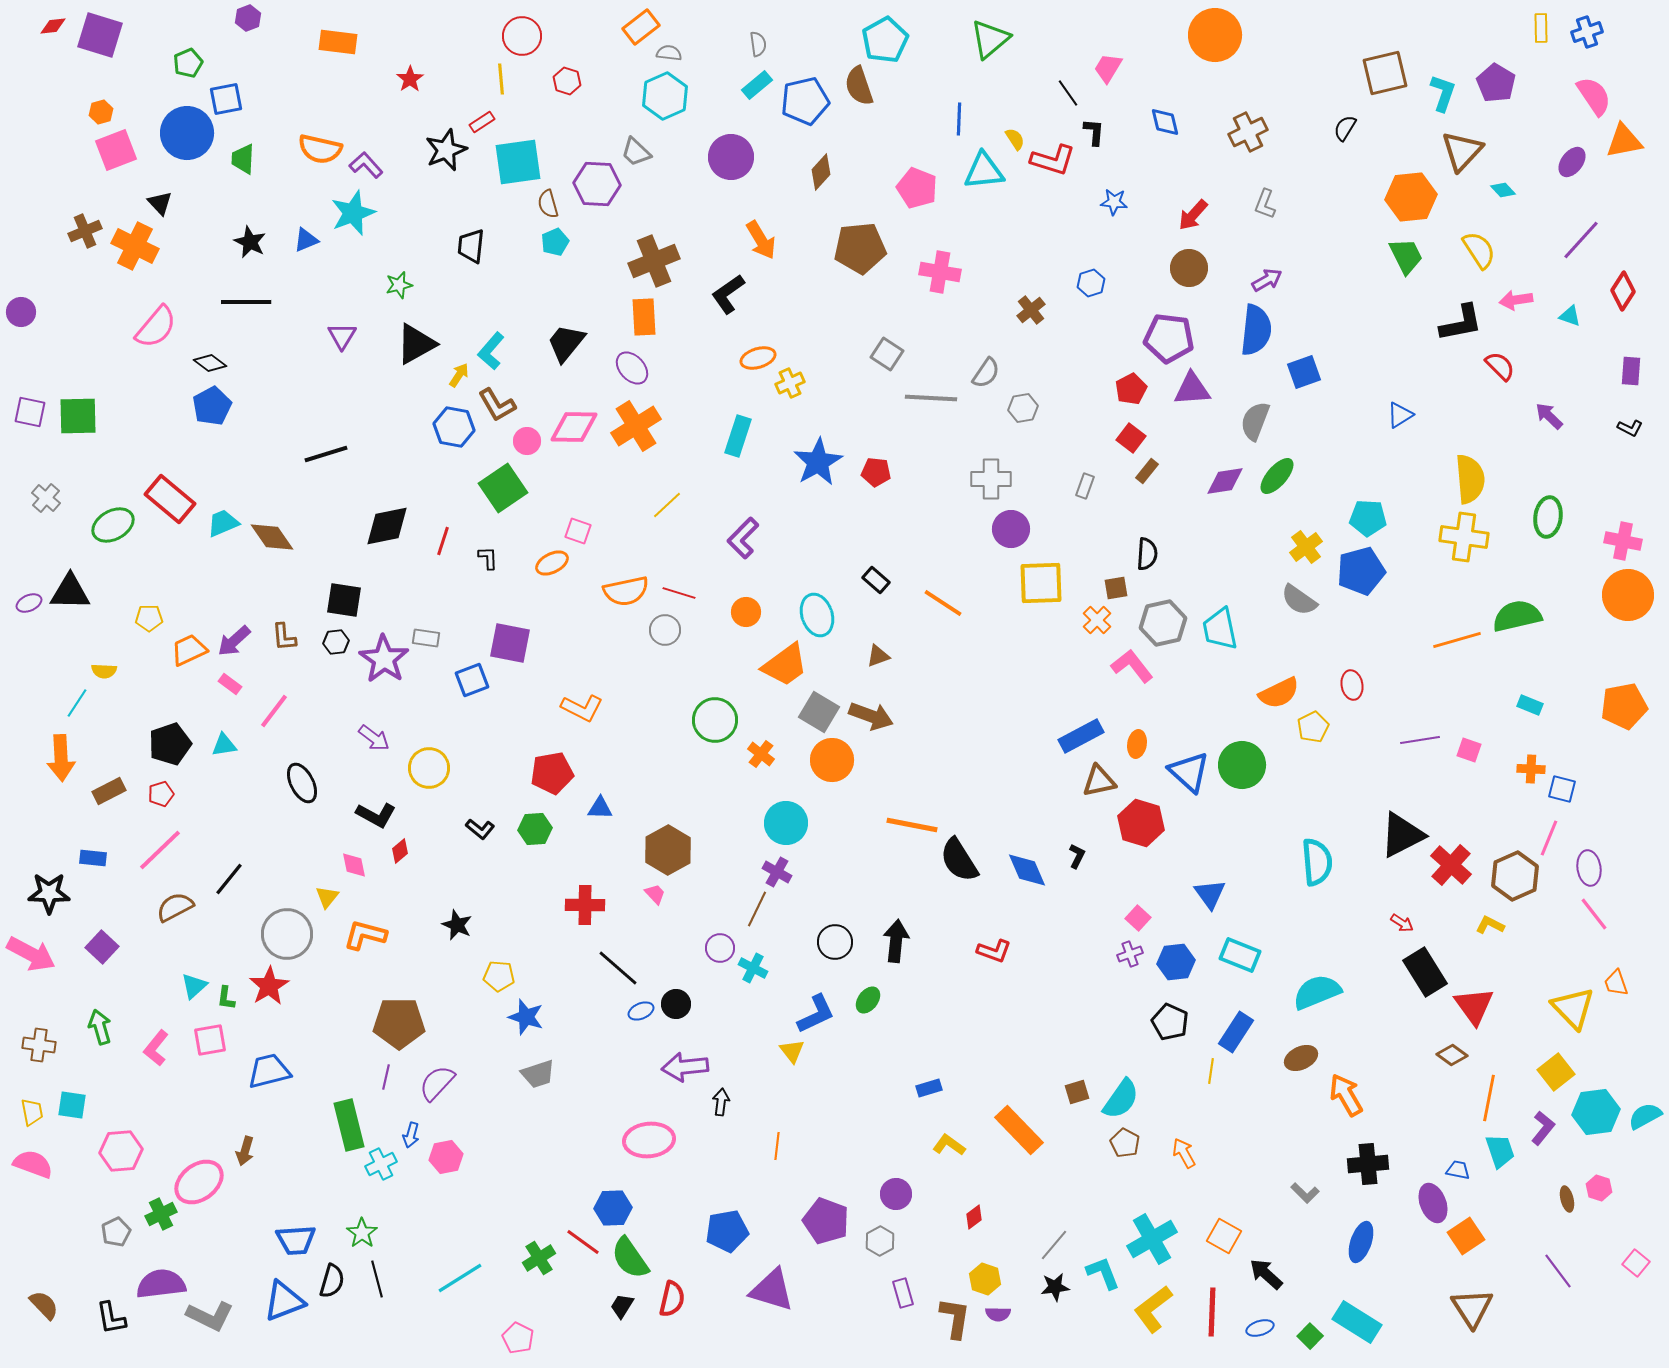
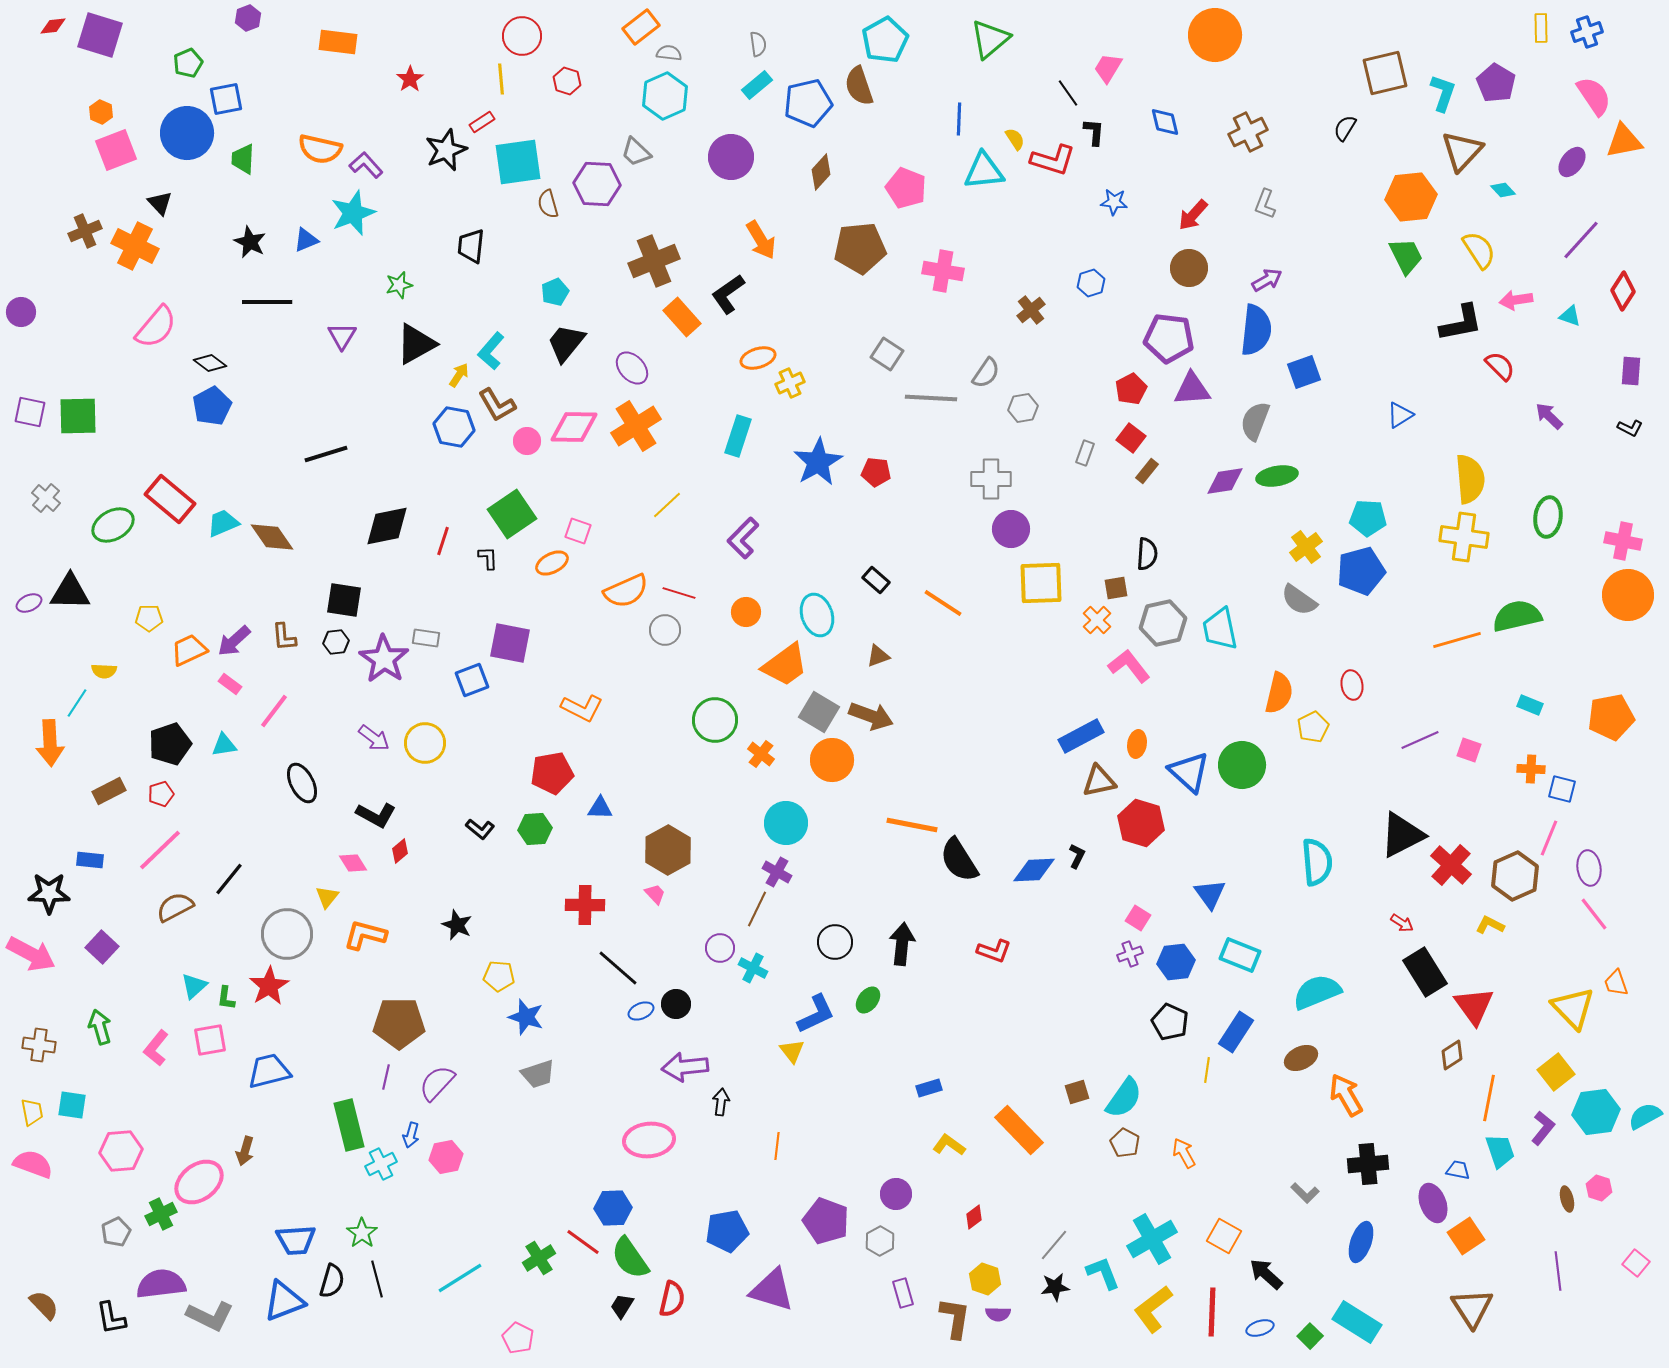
blue pentagon at (805, 101): moved 3 px right, 2 px down
orange hexagon at (101, 112): rotated 20 degrees counterclockwise
pink pentagon at (917, 188): moved 11 px left
cyan pentagon at (555, 242): moved 50 px down
pink cross at (940, 272): moved 3 px right, 1 px up
black line at (246, 302): moved 21 px right
orange rectangle at (644, 317): moved 38 px right; rotated 39 degrees counterclockwise
green ellipse at (1277, 476): rotated 39 degrees clockwise
gray rectangle at (1085, 486): moved 33 px up
green square at (503, 488): moved 9 px right, 26 px down
orange semicircle at (626, 591): rotated 12 degrees counterclockwise
pink L-shape at (1132, 666): moved 3 px left
orange semicircle at (1279, 693): rotated 51 degrees counterclockwise
orange pentagon at (1624, 706): moved 13 px left, 11 px down
purple line at (1420, 740): rotated 15 degrees counterclockwise
orange arrow at (61, 758): moved 11 px left, 15 px up
yellow circle at (429, 768): moved 4 px left, 25 px up
blue rectangle at (93, 858): moved 3 px left, 2 px down
pink diamond at (354, 865): moved 1 px left, 2 px up; rotated 20 degrees counterclockwise
blue diamond at (1027, 870): moved 7 px right; rotated 69 degrees counterclockwise
pink square at (1138, 918): rotated 10 degrees counterclockwise
black arrow at (896, 941): moved 6 px right, 3 px down
brown diamond at (1452, 1055): rotated 68 degrees counterclockwise
yellow line at (1211, 1071): moved 4 px left, 1 px up
cyan semicircle at (1121, 1099): moved 3 px right, 1 px up
purple line at (1558, 1271): rotated 30 degrees clockwise
